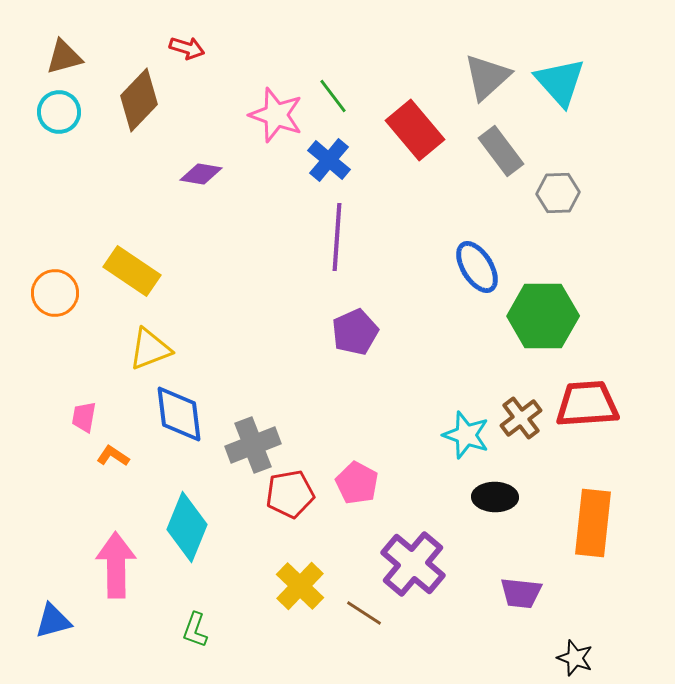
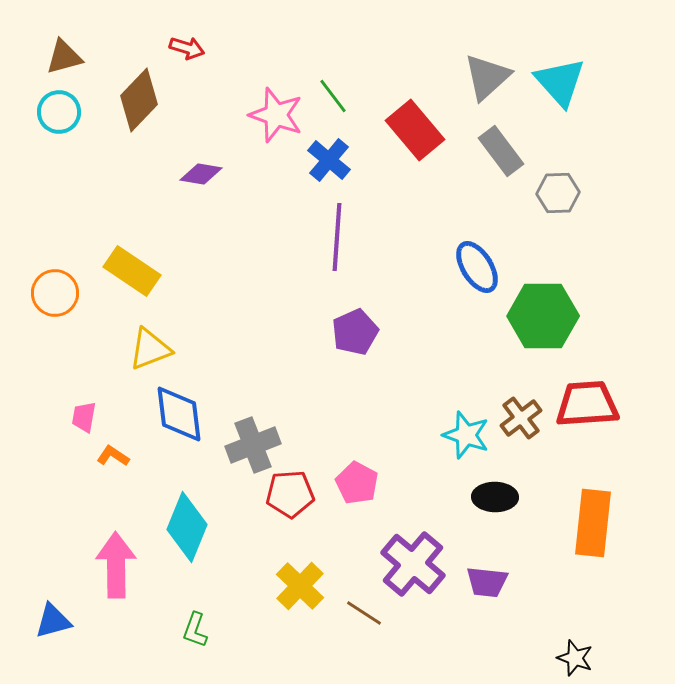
red pentagon: rotated 6 degrees clockwise
purple trapezoid: moved 34 px left, 11 px up
